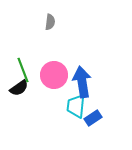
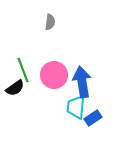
black semicircle: moved 4 px left
cyan trapezoid: moved 1 px down
